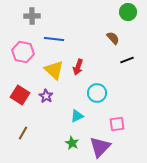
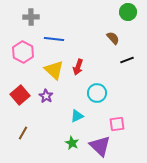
gray cross: moved 1 px left, 1 px down
pink hexagon: rotated 15 degrees clockwise
red square: rotated 18 degrees clockwise
purple triangle: moved 1 px up; rotated 30 degrees counterclockwise
